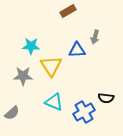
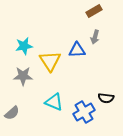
brown rectangle: moved 26 px right
cyan star: moved 7 px left; rotated 12 degrees counterclockwise
yellow triangle: moved 1 px left, 5 px up
